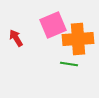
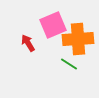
red arrow: moved 12 px right, 5 px down
green line: rotated 24 degrees clockwise
